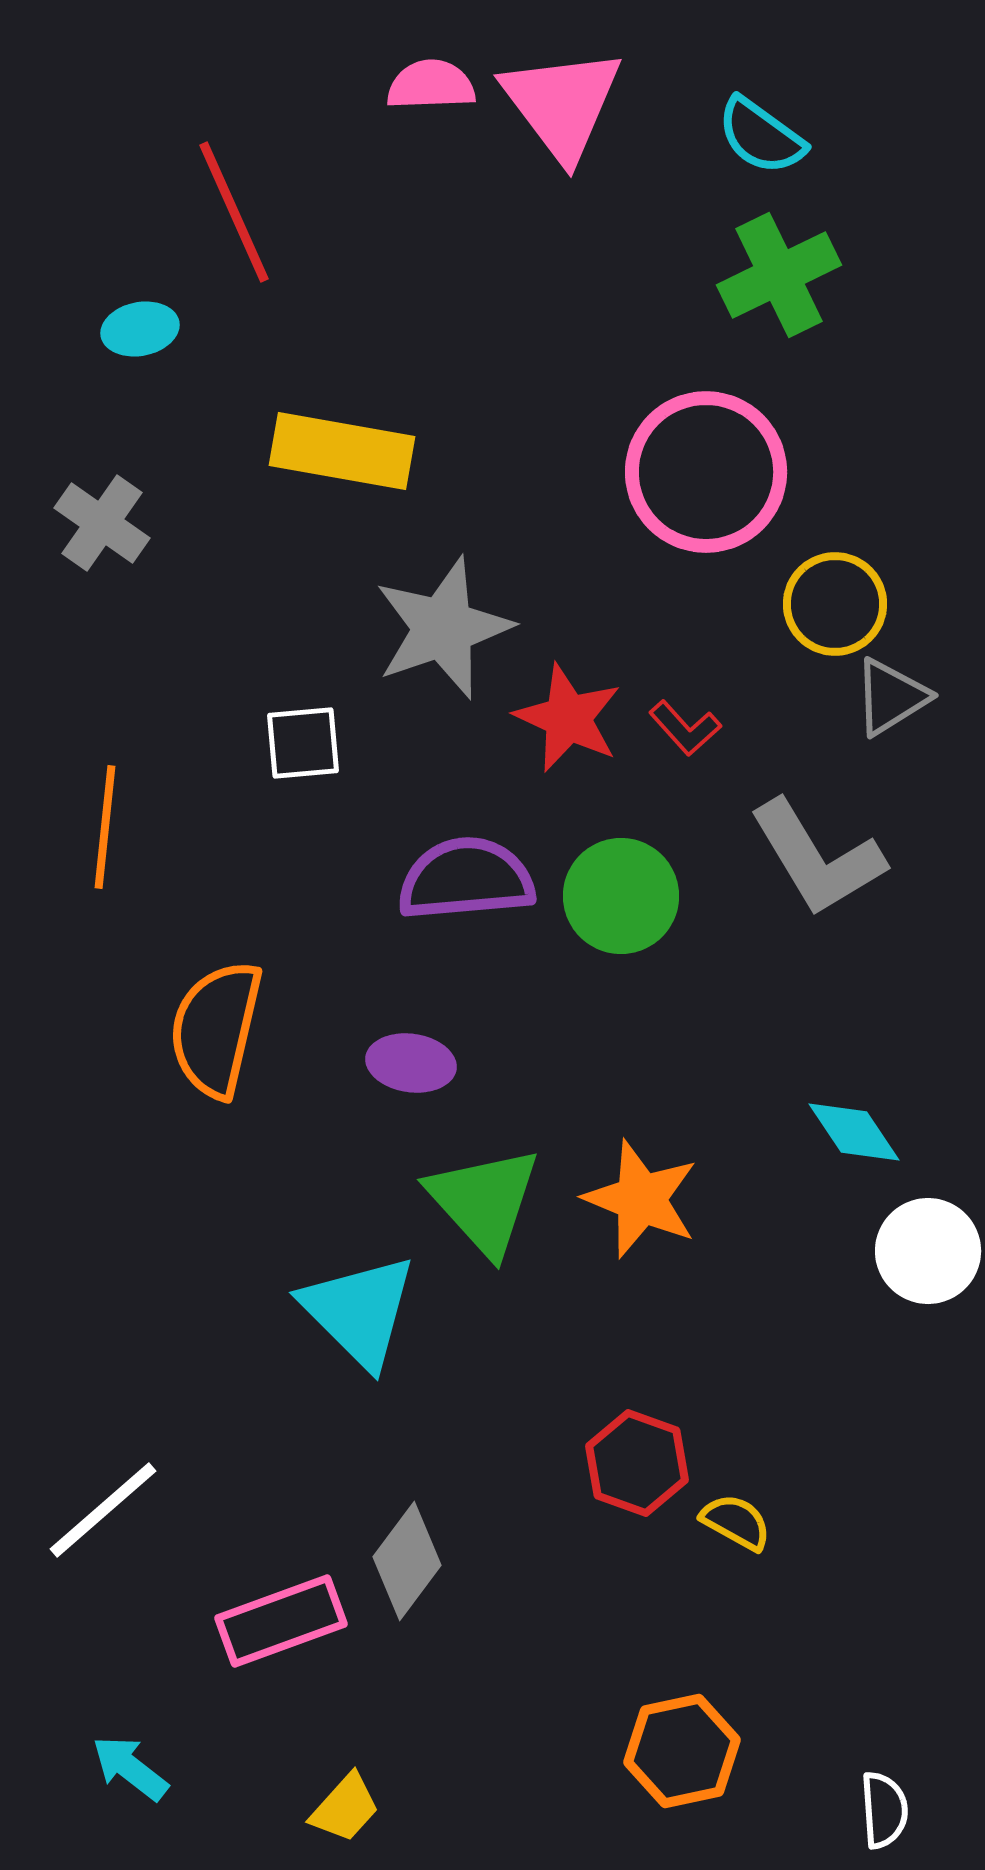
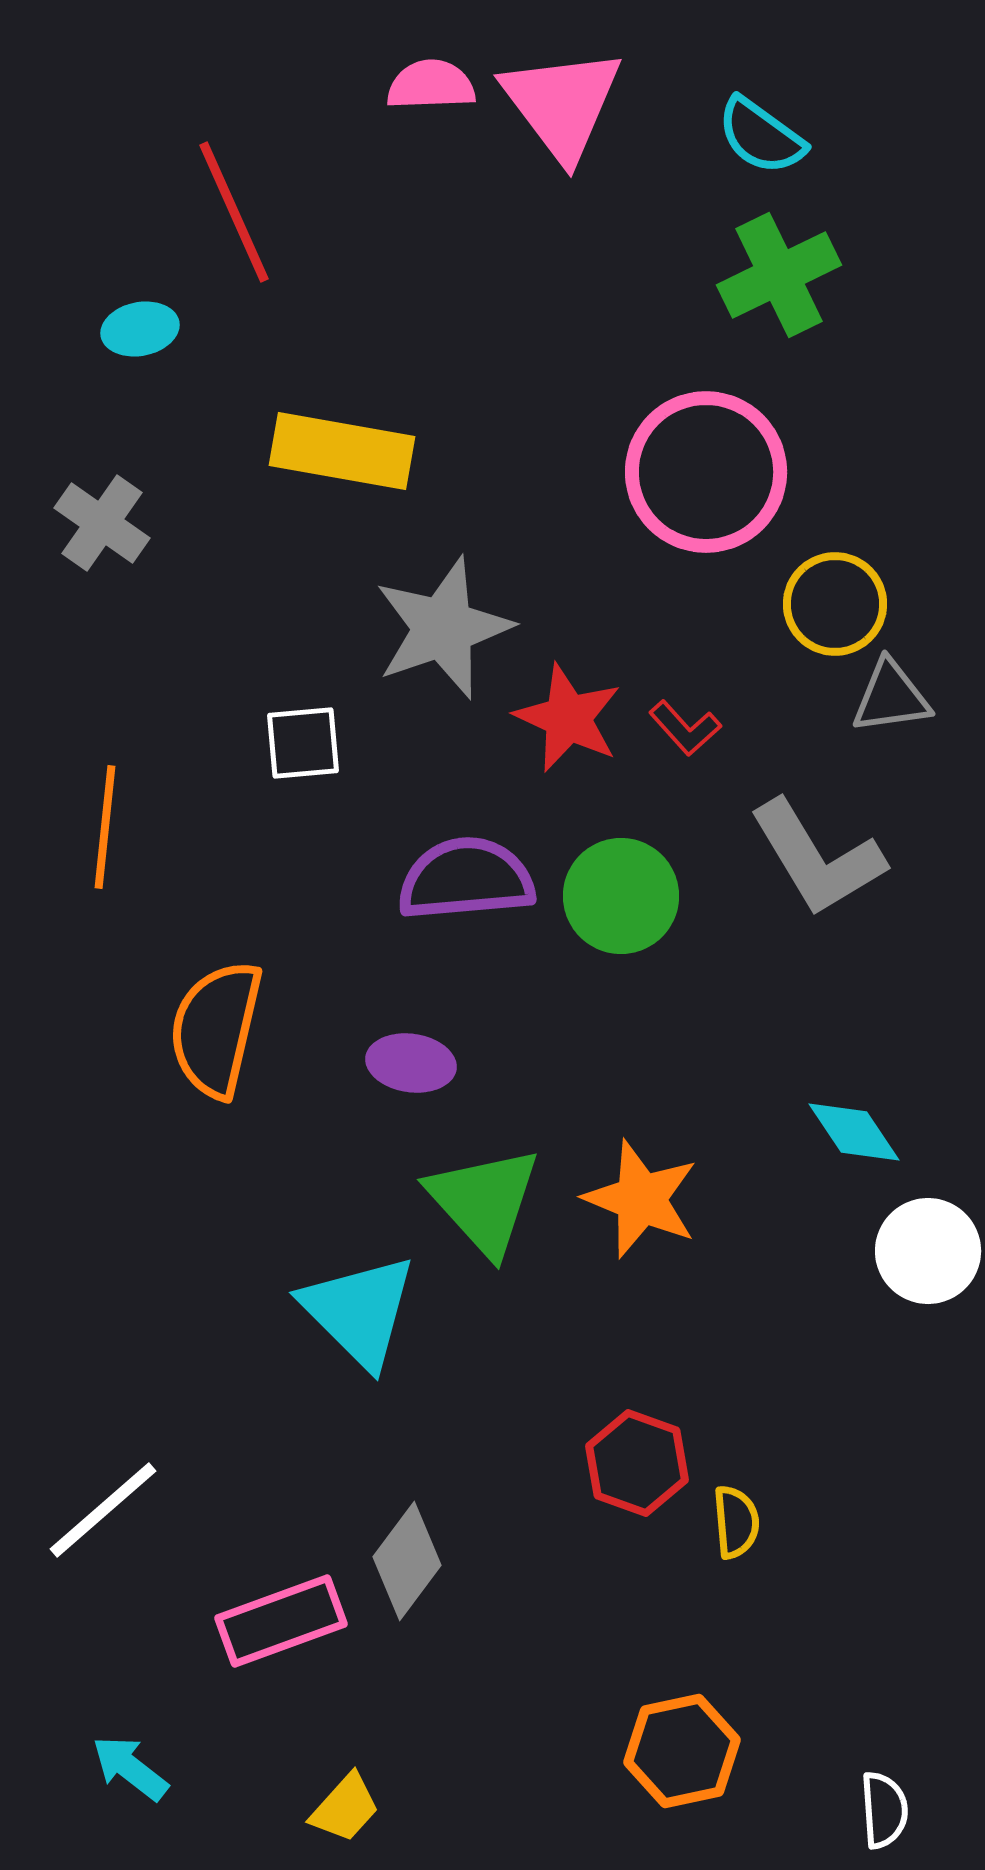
gray triangle: rotated 24 degrees clockwise
yellow semicircle: rotated 56 degrees clockwise
